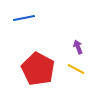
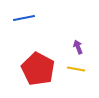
yellow line: rotated 18 degrees counterclockwise
